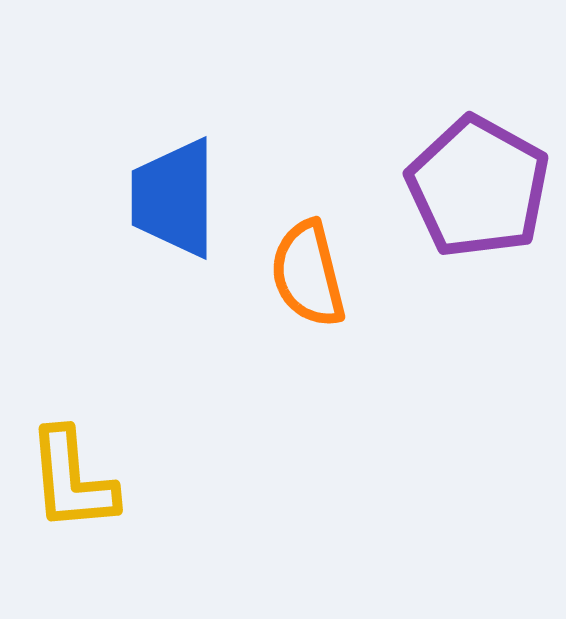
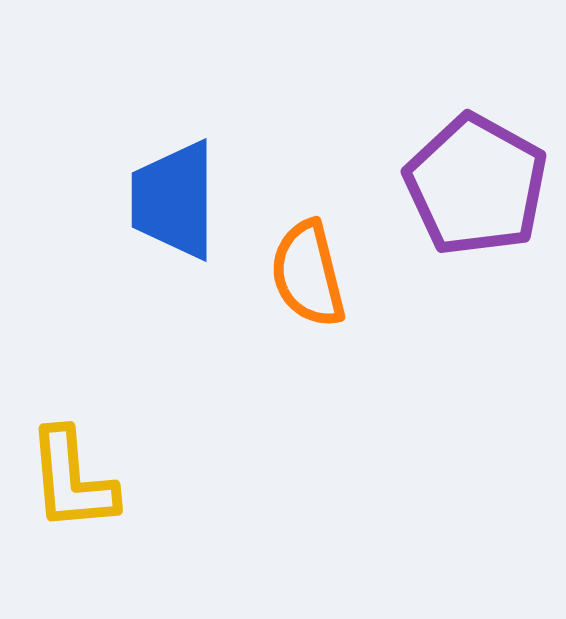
purple pentagon: moved 2 px left, 2 px up
blue trapezoid: moved 2 px down
